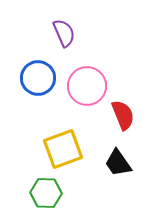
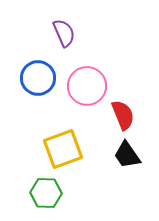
black trapezoid: moved 9 px right, 8 px up
